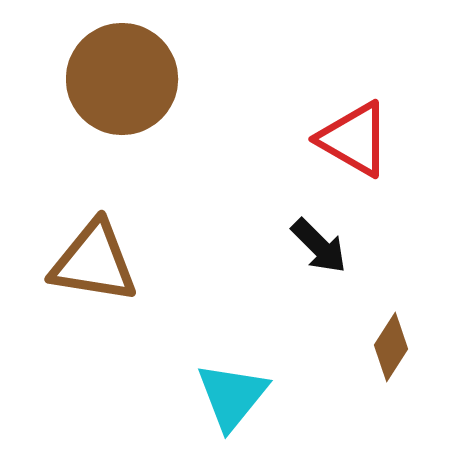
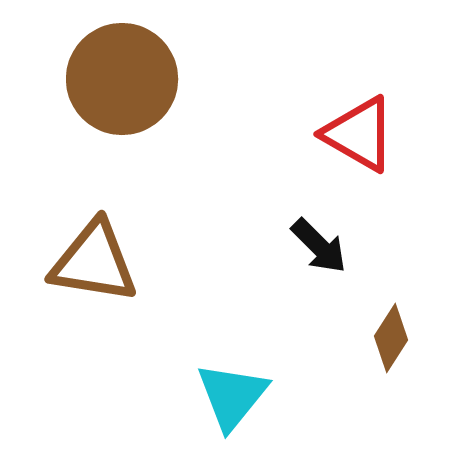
red triangle: moved 5 px right, 5 px up
brown diamond: moved 9 px up
